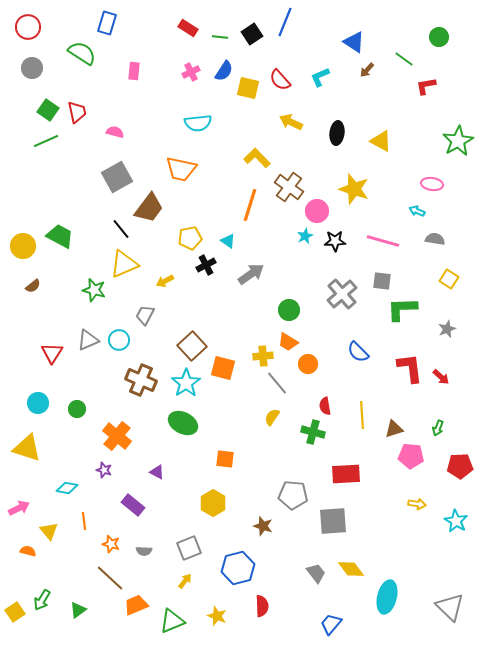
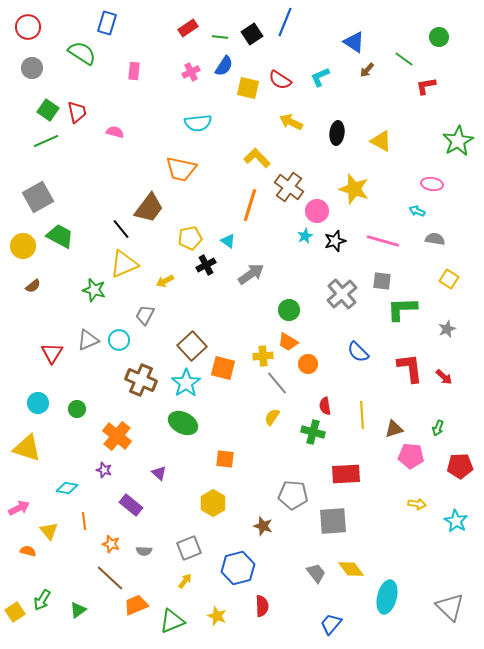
red rectangle at (188, 28): rotated 66 degrees counterclockwise
blue semicircle at (224, 71): moved 5 px up
red semicircle at (280, 80): rotated 15 degrees counterclockwise
gray square at (117, 177): moved 79 px left, 20 px down
black star at (335, 241): rotated 15 degrees counterclockwise
red arrow at (441, 377): moved 3 px right
purple triangle at (157, 472): moved 2 px right, 1 px down; rotated 14 degrees clockwise
purple rectangle at (133, 505): moved 2 px left
